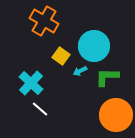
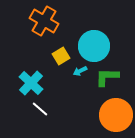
yellow square: rotated 24 degrees clockwise
